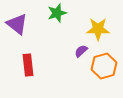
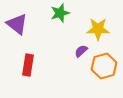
green star: moved 3 px right
red rectangle: rotated 15 degrees clockwise
